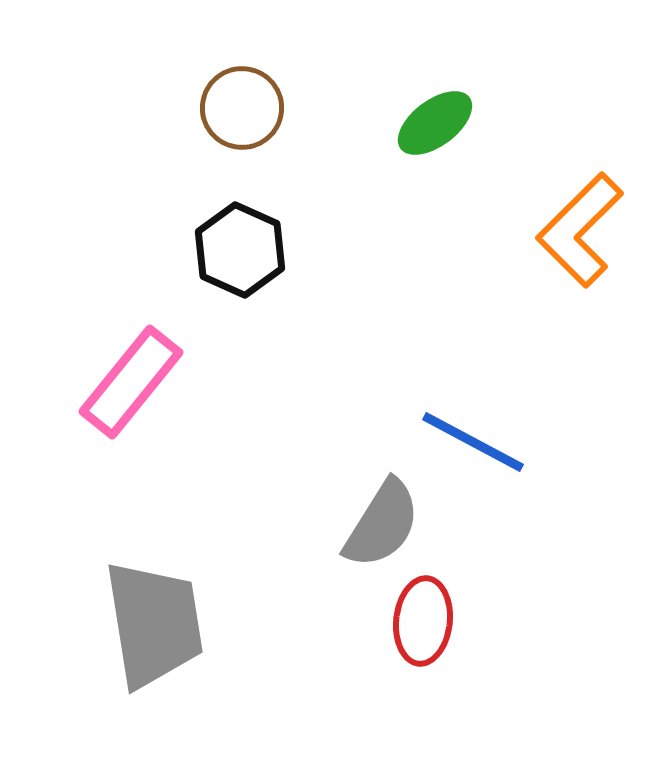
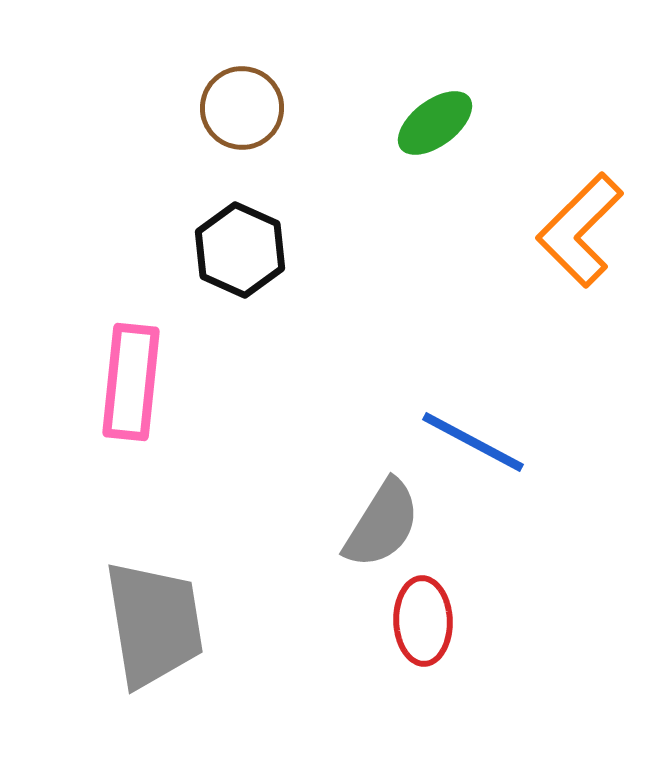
pink rectangle: rotated 33 degrees counterclockwise
red ellipse: rotated 8 degrees counterclockwise
